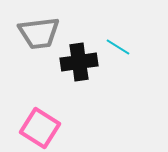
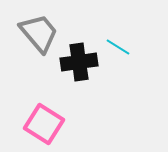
gray trapezoid: rotated 123 degrees counterclockwise
pink square: moved 4 px right, 4 px up
